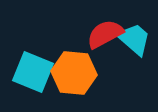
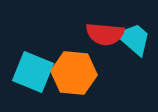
red semicircle: rotated 147 degrees counterclockwise
